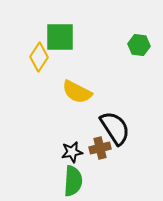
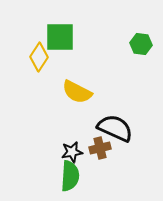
green hexagon: moved 2 px right, 1 px up
black semicircle: rotated 33 degrees counterclockwise
green semicircle: moved 3 px left, 5 px up
